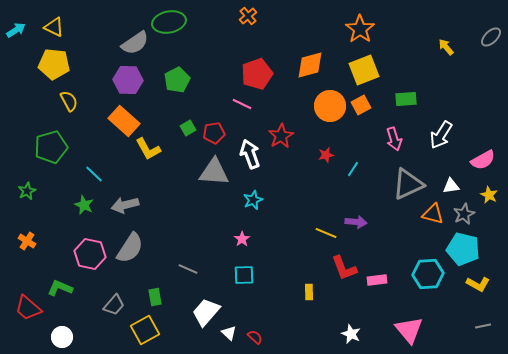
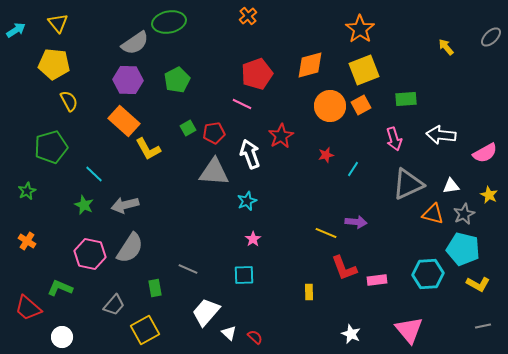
yellow triangle at (54, 27): moved 4 px right, 4 px up; rotated 25 degrees clockwise
white arrow at (441, 135): rotated 64 degrees clockwise
pink semicircle at (483, 160): moved 2 px right, 7 px up
cyan star at (253, 200): moved 6 px left, 1 px down
pink star at (242, 239): moved 11 px right
green rectangle at (155, 297): moved 9 px up
